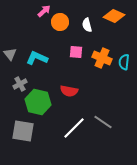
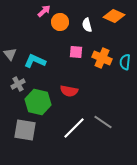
cyan L-shape: moved 2 px left, 3 px down
cyan semicircle: moved 1 px right
gray cross: moved 2 px left
gray square: moved 2 px right, 1 px up
